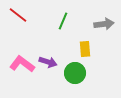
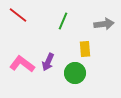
purple arrow: rotated 96 degrees clockwise
